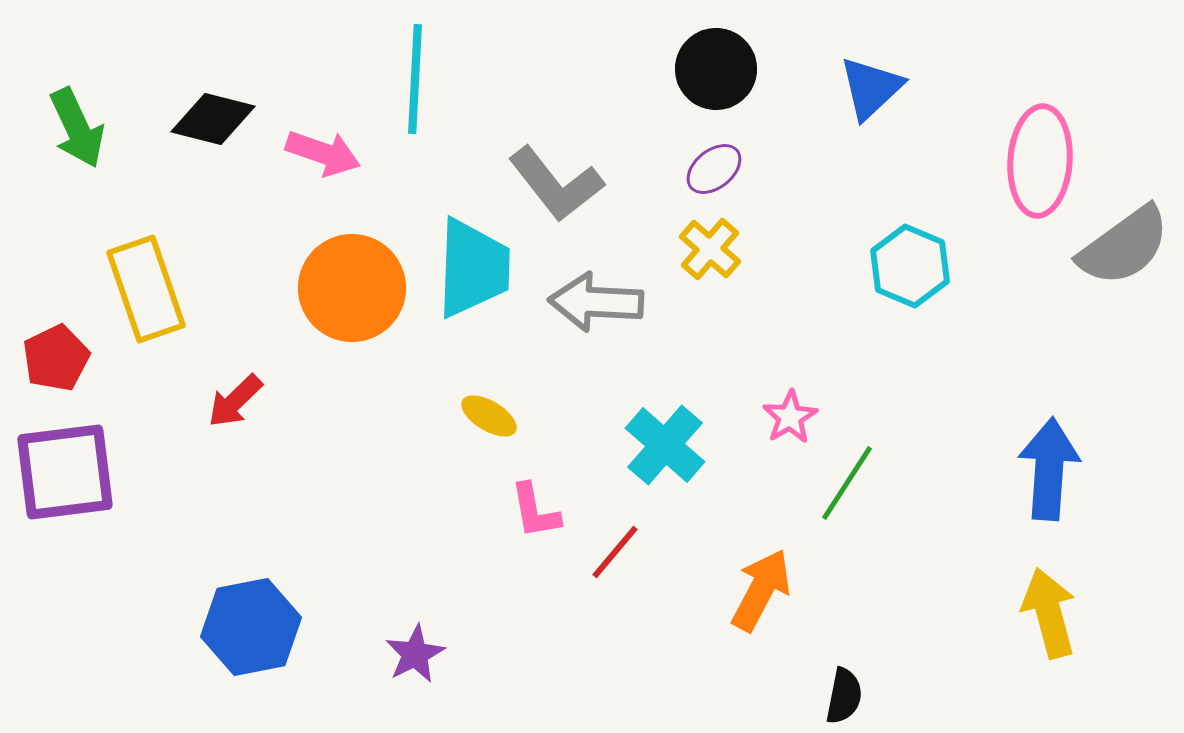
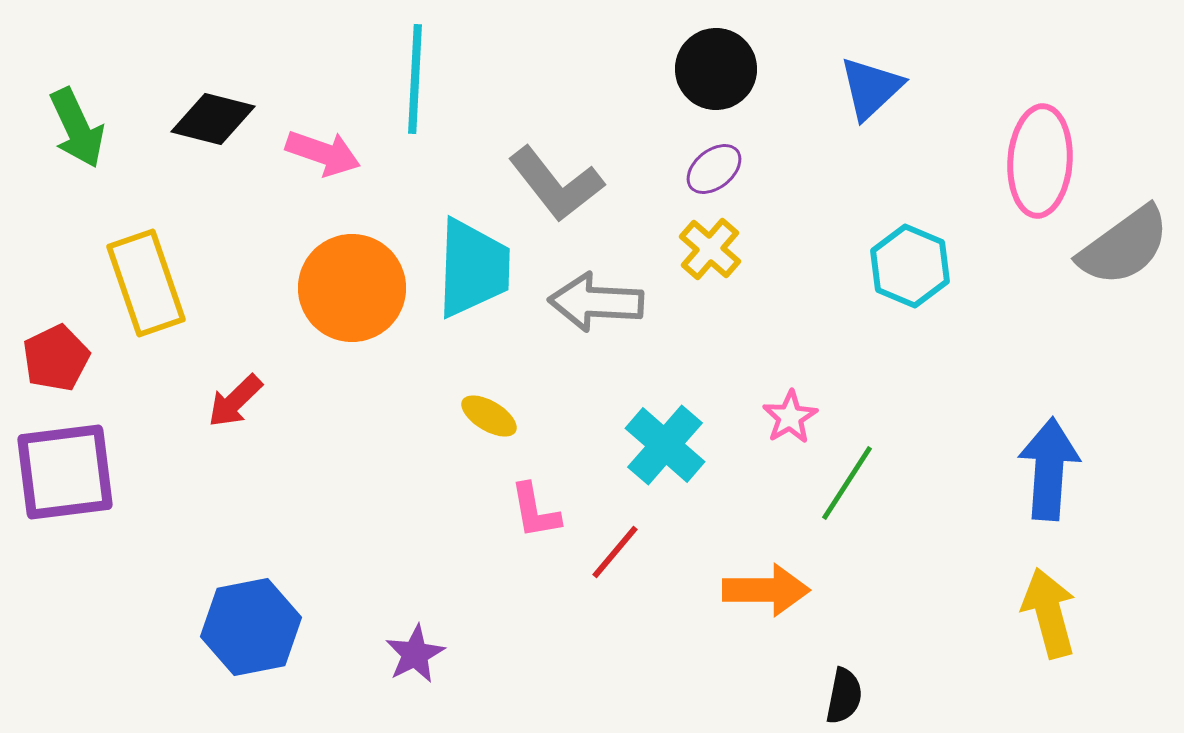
yellow rectangle: moved 6 px up
orange arrow: moved 5 px right; rotated 62 degrees clockwise
